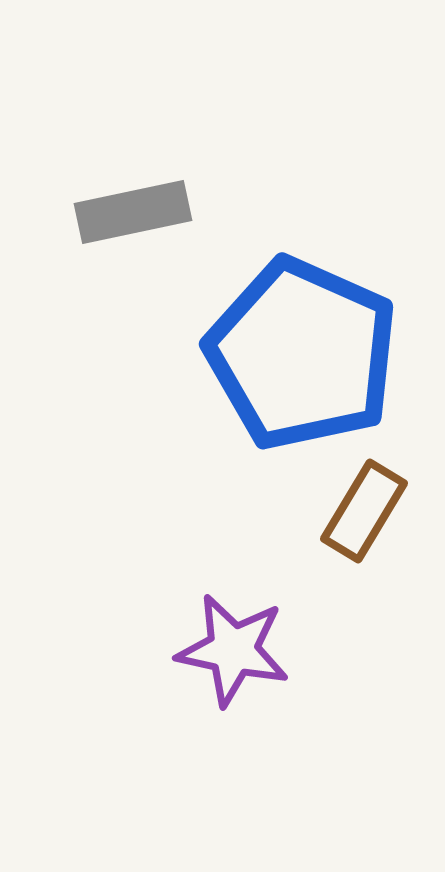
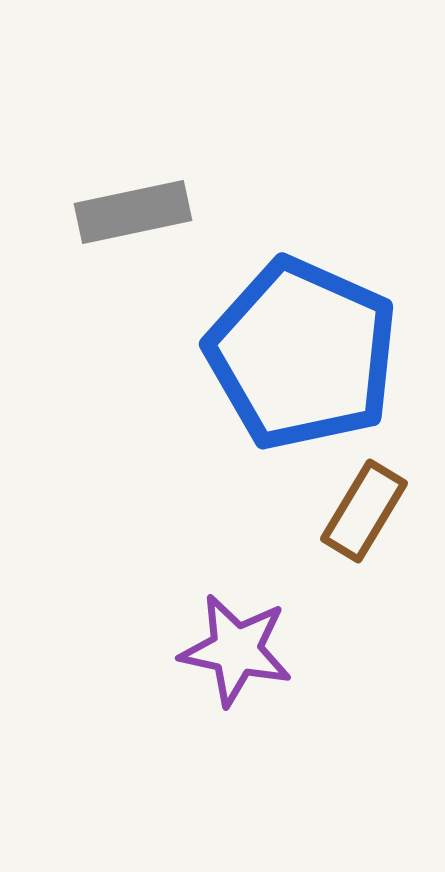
purple star: moved 3 px right
